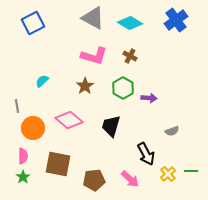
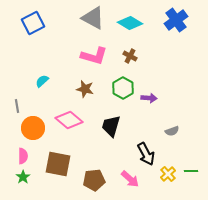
brown star: moved 3 px down; rotated 24 degrees counterclockwise
